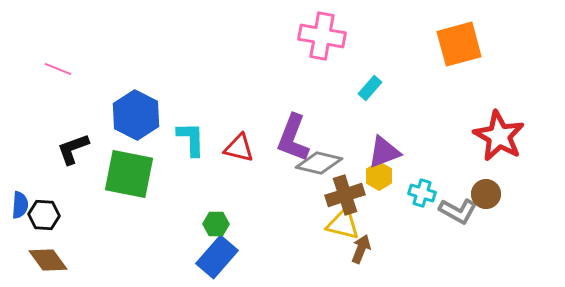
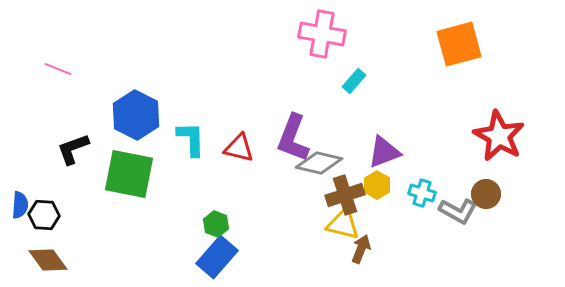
pink cross: moved 2 px up
cyan rectangle: moved 16 px left, 7 px up
yellow hexagon: moved 2 px left, 9 px down
green hexagon: rotated 20 degrees clockwise
